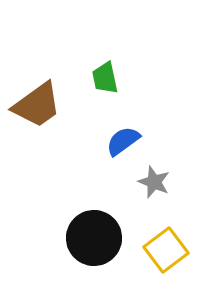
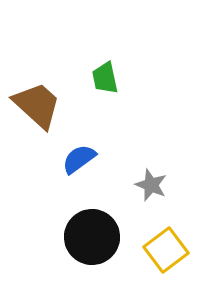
brown trapezoid: rotated 102 degrees counterclockwise
blue semicircle: moved 44 px left, 18 px down
gray star: moved 3 px left, 3 px down
black circle: moved 2 px left, 1 px up
